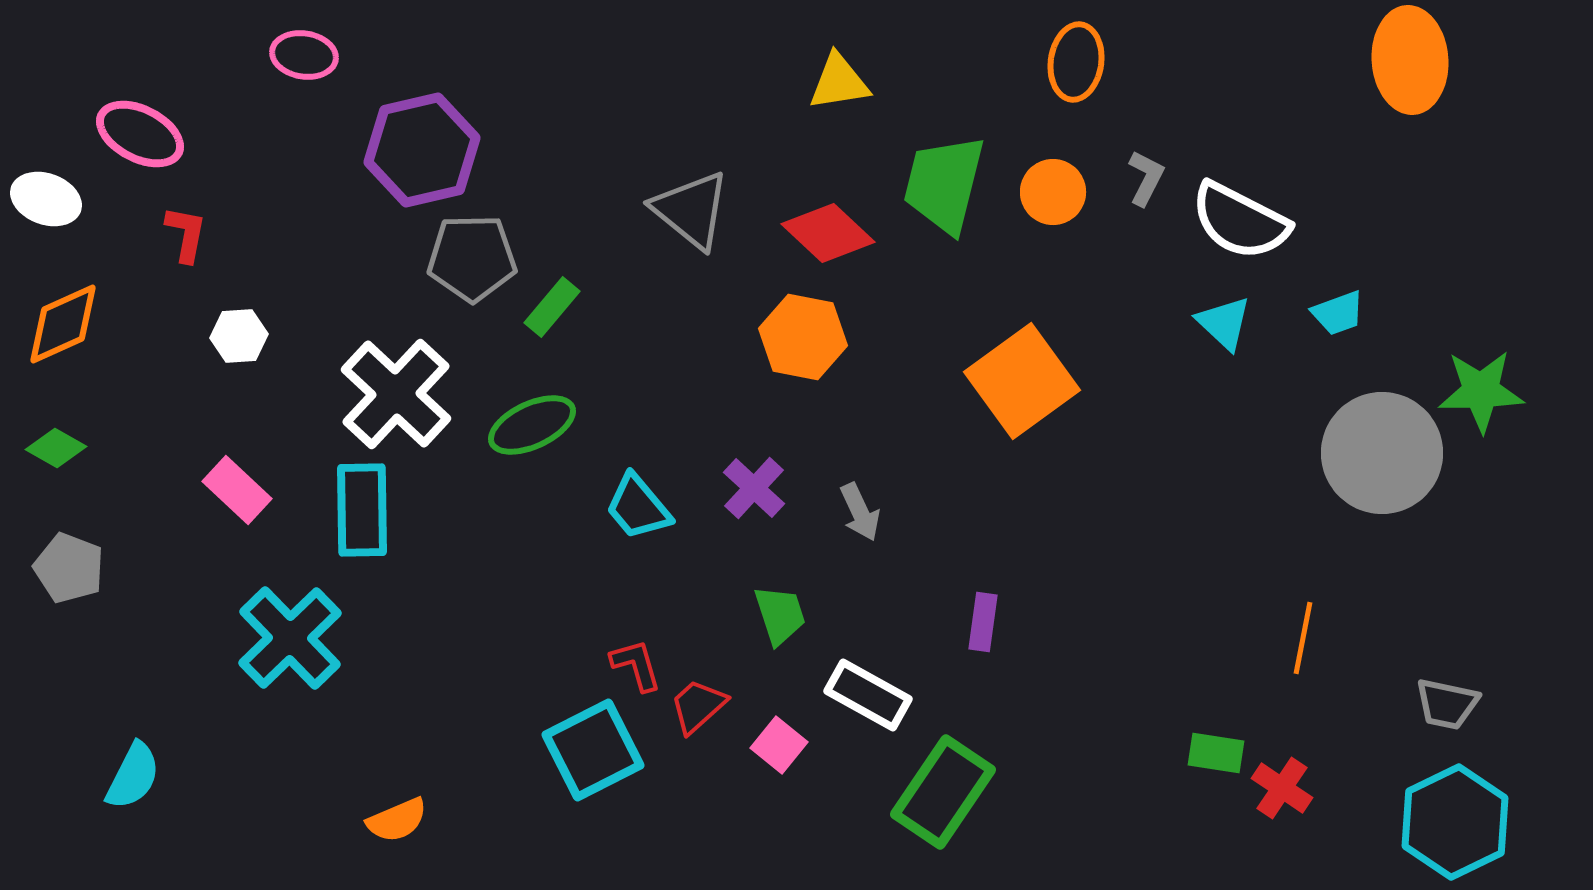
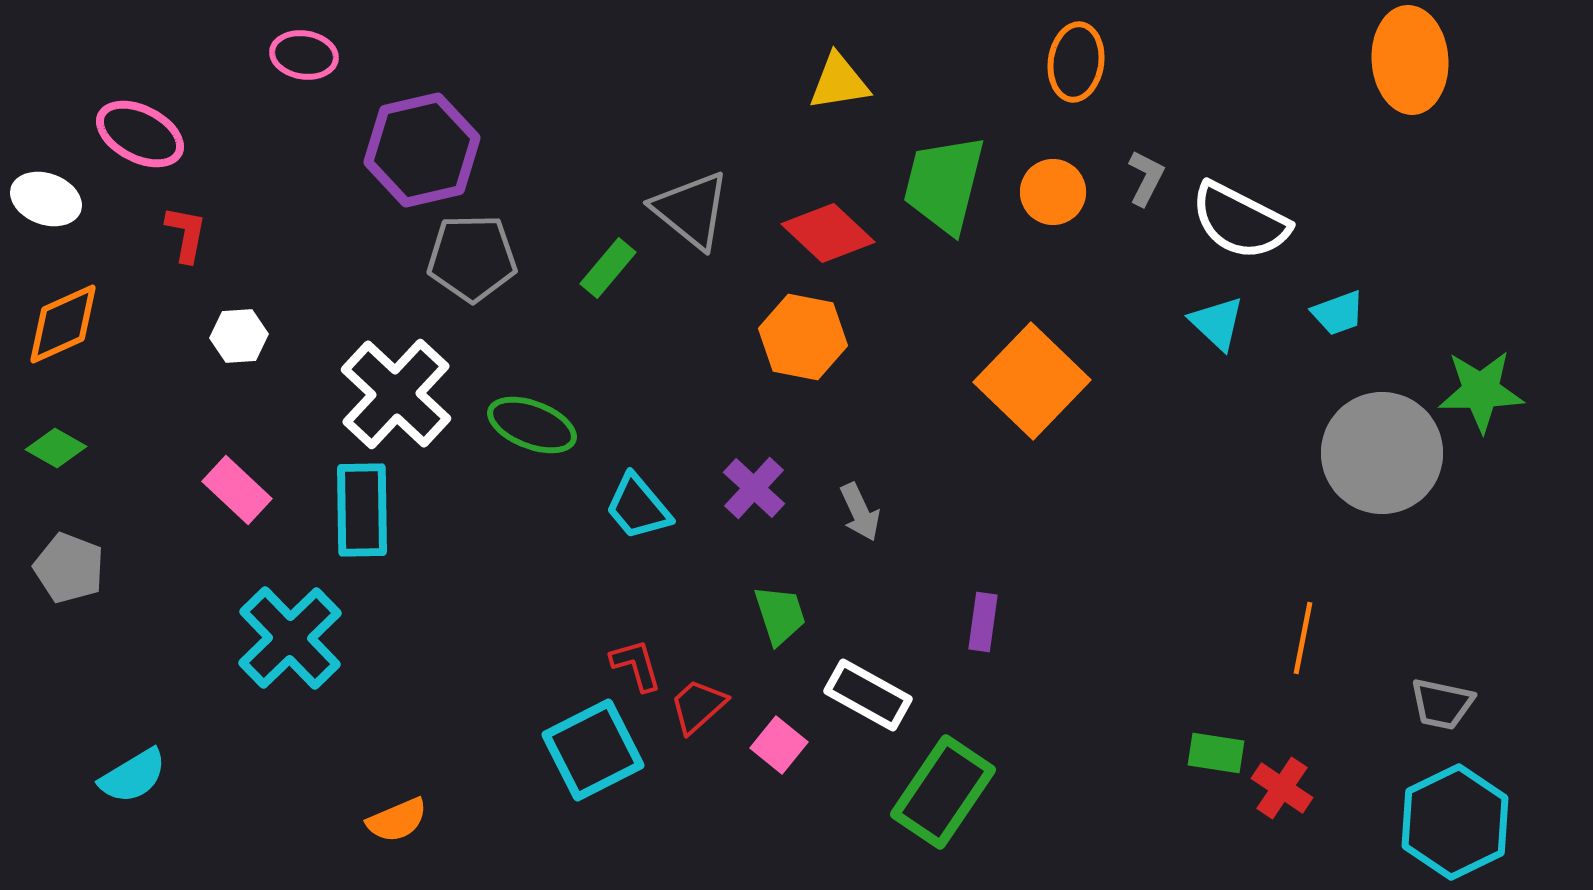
green rectangle at (552, 307): moved 56 px right, 39 px up
cyan triangle at (1224, 323): moved 7 px left
orange square at (1022, 381): moved 10 px right; rotated 10 degrees counterclockwise
green ellipse at (532, 425): rotated 46 degrees clockwise
gray trapezoid at (1447, 704): moved 5 px left
cyan semicircle at (133, 776): rotated 32 degrees clockwise
